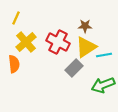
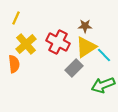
yellow cross: moved 2 px down
cyan line: rotated 56 degrees clockwise
